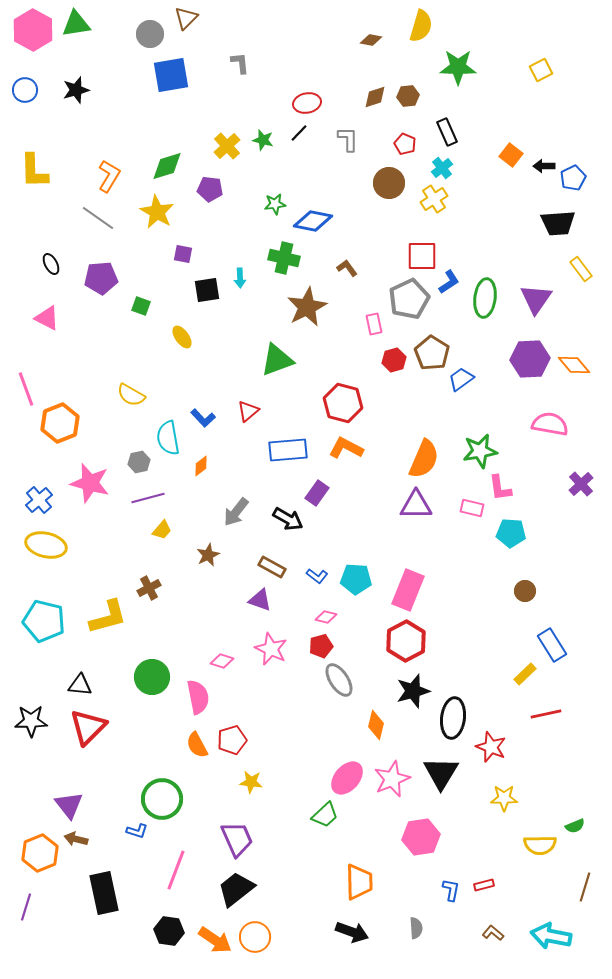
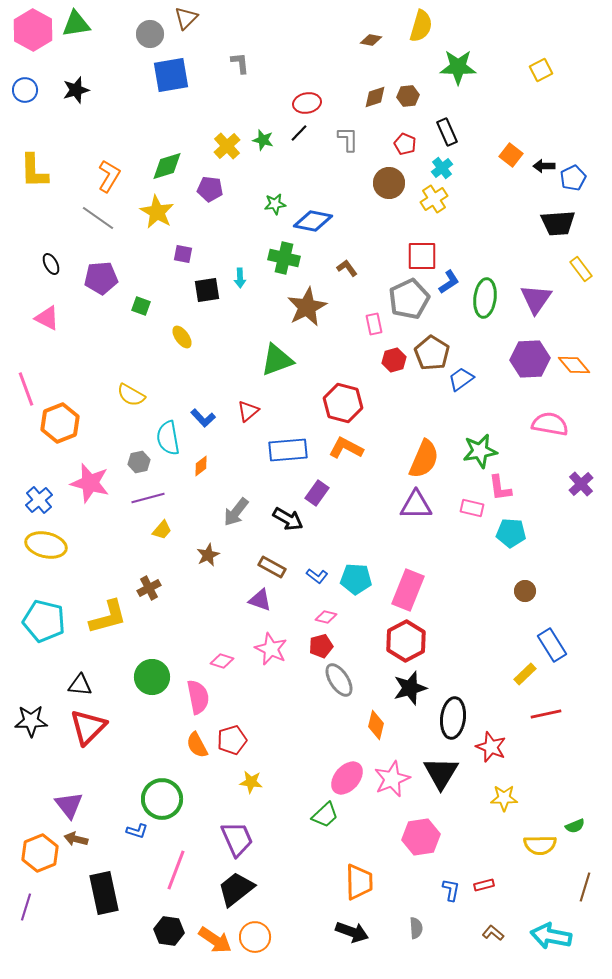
black star at (413, 691): moved 3 px left, 3 px up
